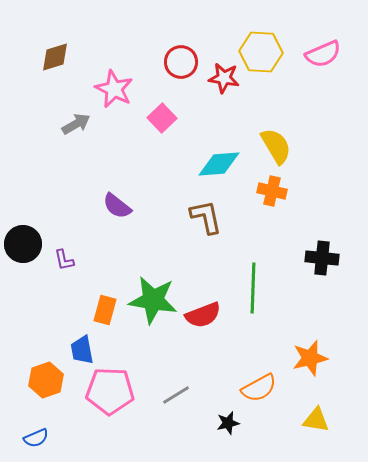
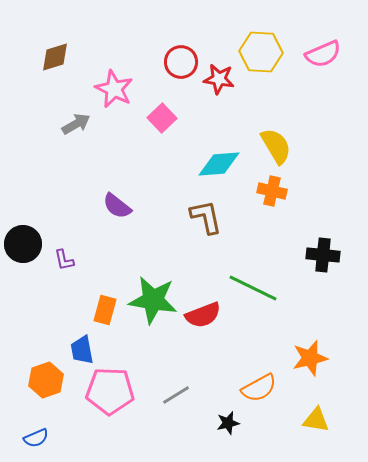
red star: moved 5 px left, 1 px down
black cross: moved 1 px right, 3 px up
green line: rotated 66 degrees counterclockwise
